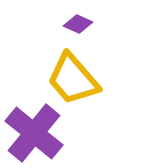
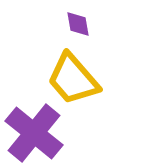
purple diamond: rotated 56 degrees clockwise
